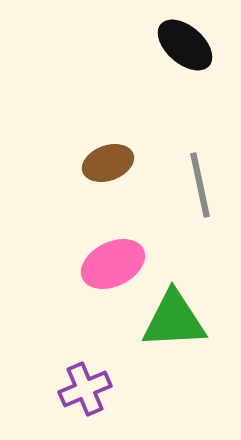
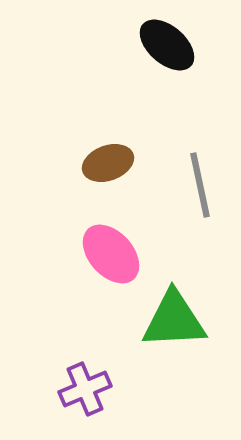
black ellipse: moved 18 px left
pink ellipse: moved 2 px left, 10 px up; rotated 74 degrees clockwise
